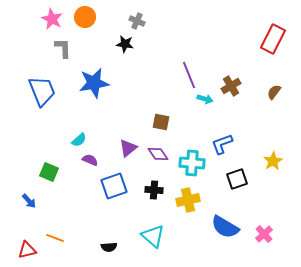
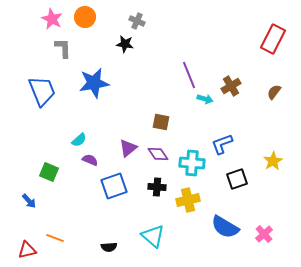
black cross: moved 3 px right, 3 px up
